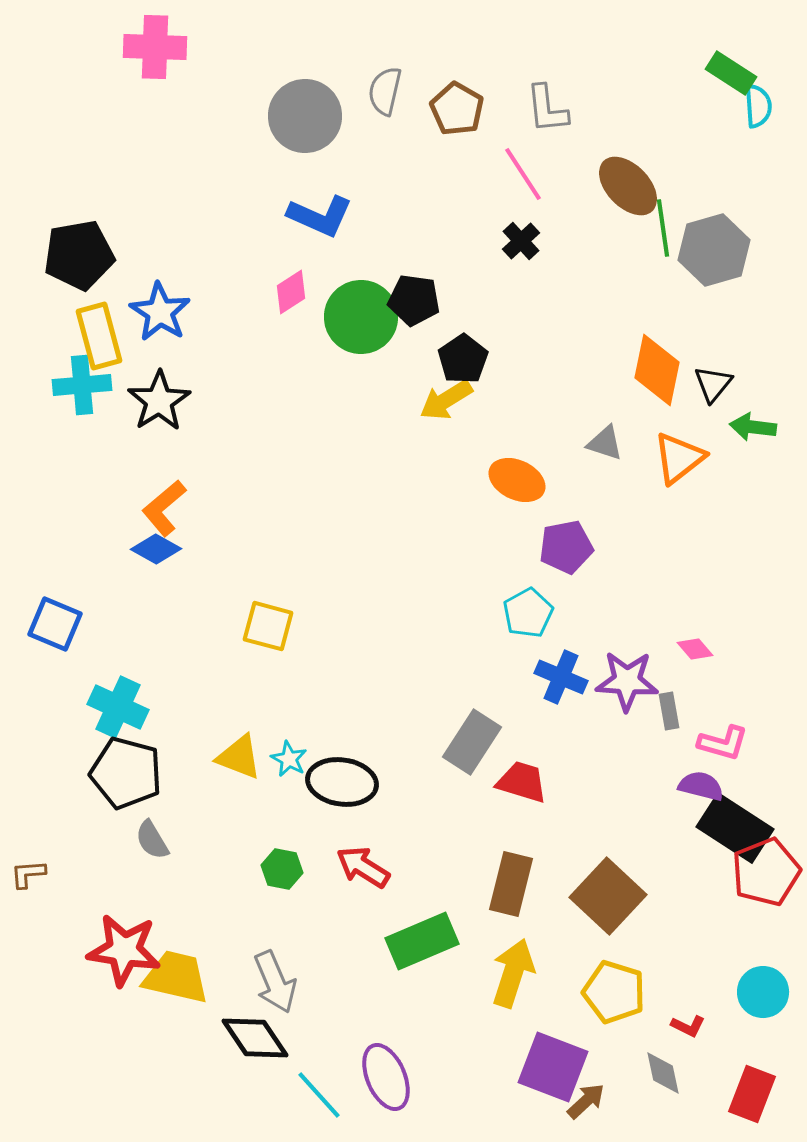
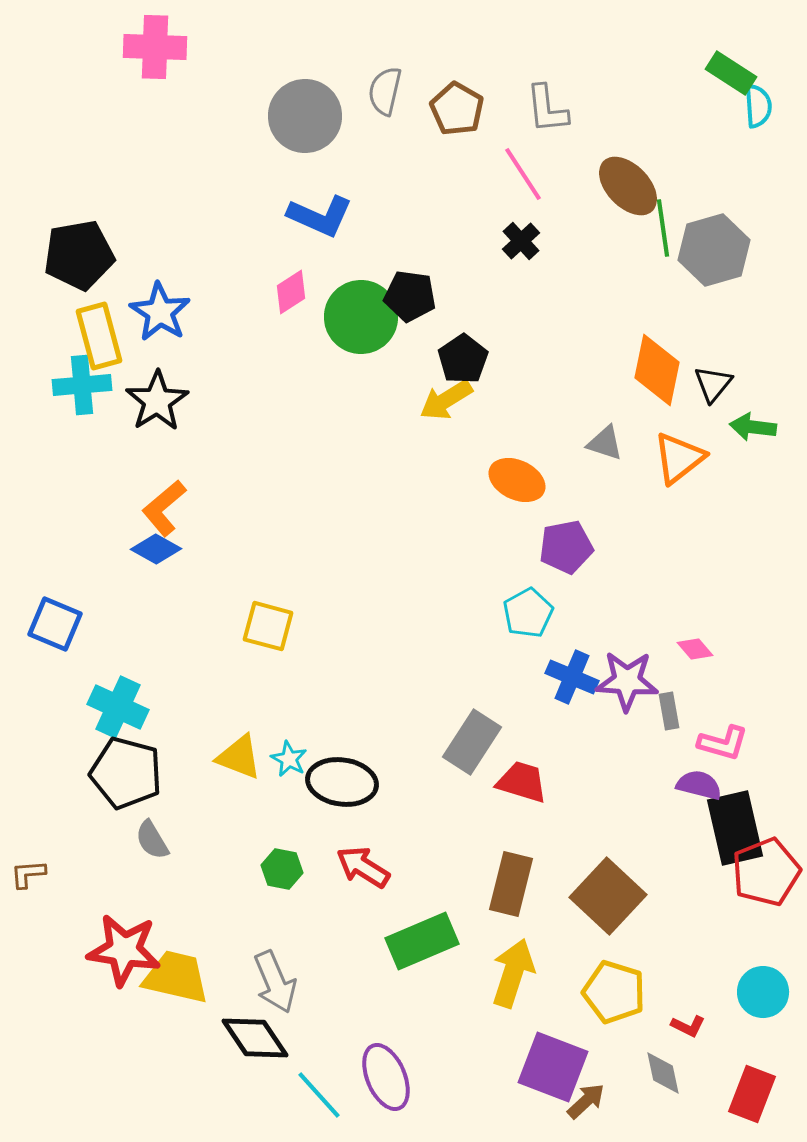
black pentagon at (414, 300): moved 4 px left, 4 px up
black star at (159, 401): moved 2 px left
blue cross at (561, 677): moved 11 px right
purple semicircle at (701, 786): moved 2 px left, 1 px up
black rectangle at (735, 828): rotated 44 degrees clockwise
